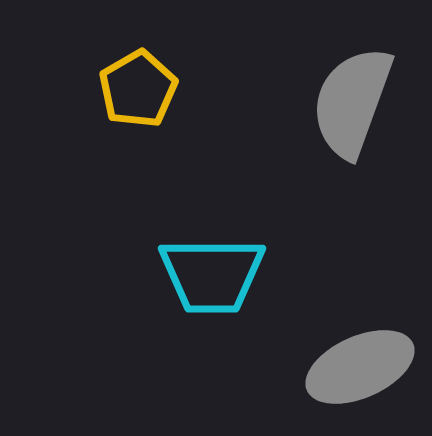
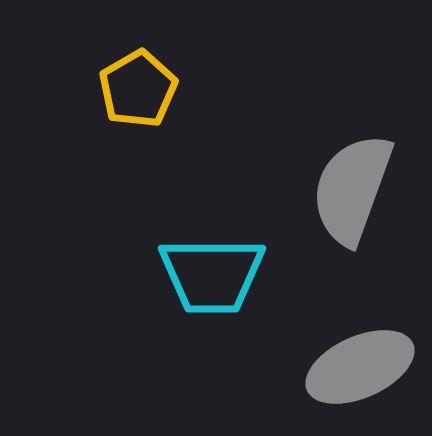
gray semicircle: moved 87 px down
